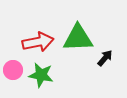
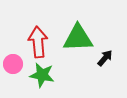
red arrow: rotated 84 degrees counterclockwise
pink circle: moved 6 px up
green star: moved 1 px right
